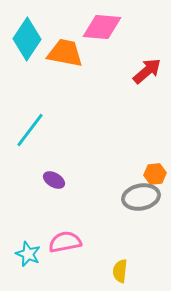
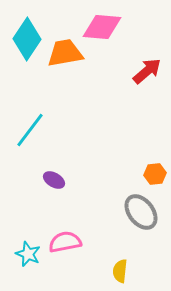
orange trapezoid: rotated 21 degrees counterclockwise
gray ellipse: moved 15 px down; rotated 63 degrees clockwise
